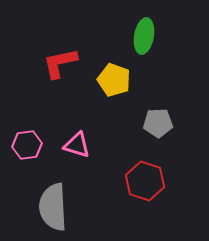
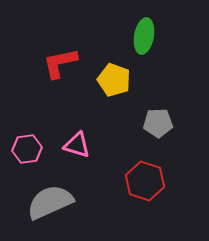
pink hexagon: moved 4 px down
gray semicircle: moved 3 px left, 5 px up; rotated 69 degrees clockwise
